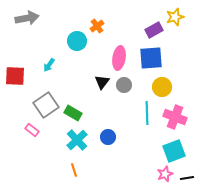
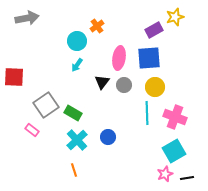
blue square: moved 2 px left
cyan arrow: moved 28 px right
red square: moved 1 px left, 1 px down
yellow circle: moved 7 px left
cyan square: rotated 10 degrees counterclockwise
